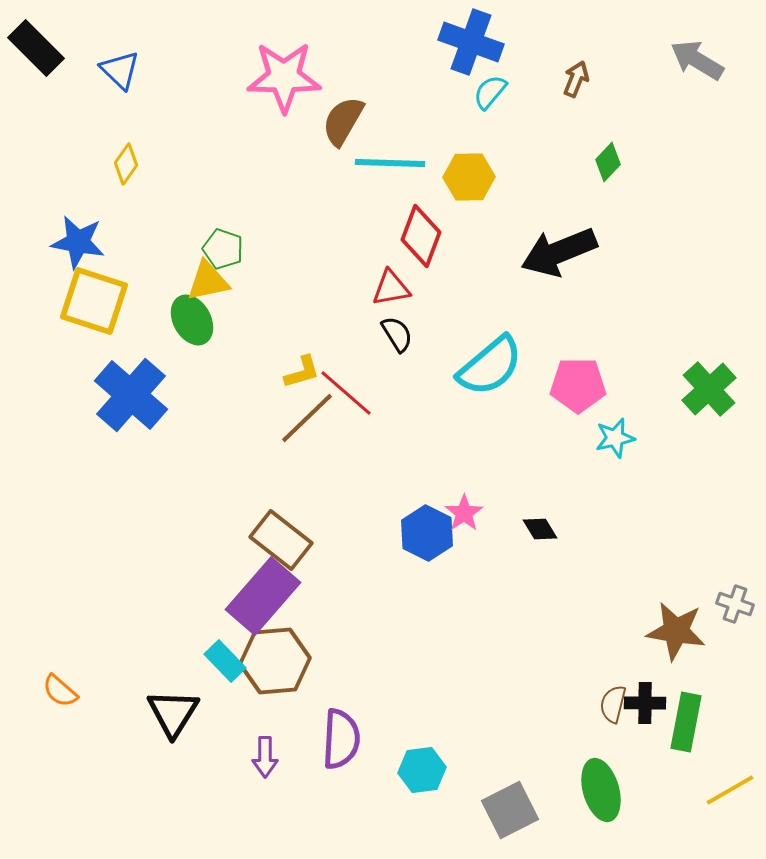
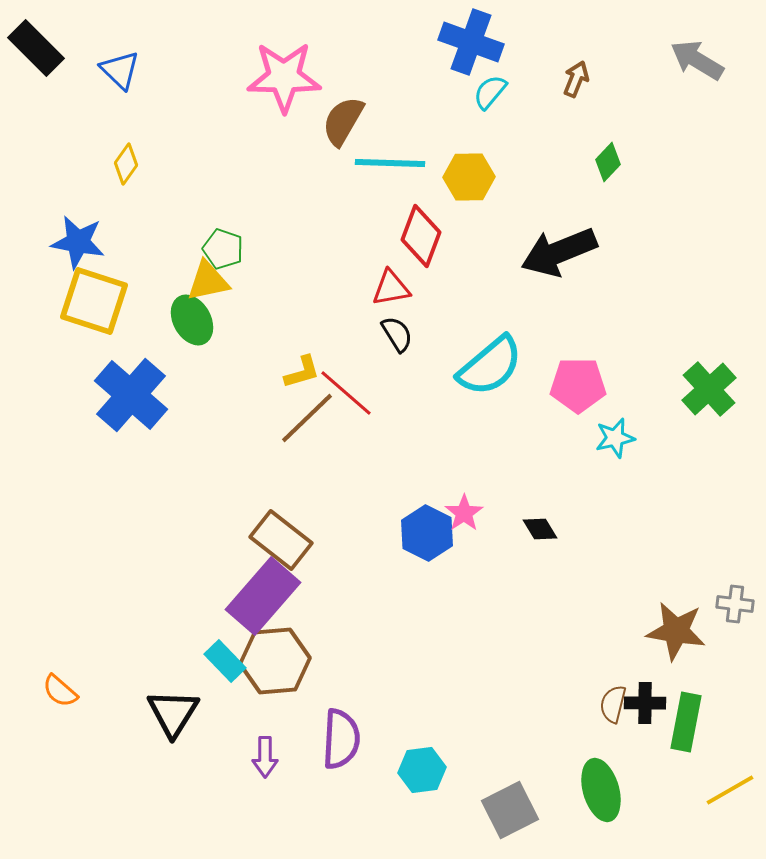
gray cross at (735, 604): rotated 12 degrees counterclockwise
